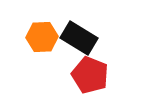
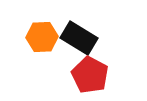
red pentagon: rotated 6 degrees clockwise
